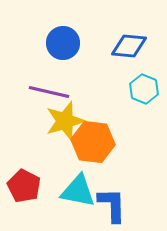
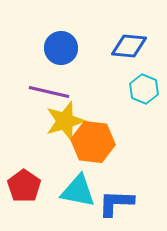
blue circle: moved 2 px left, 5 px down
red pentagon: rotated 8 degrees clockwise
blue L-shape: moved 4 px right, 2 px up; rotated 87 degrees counterclockwise
